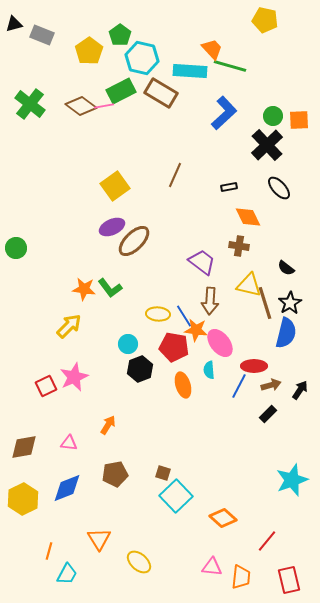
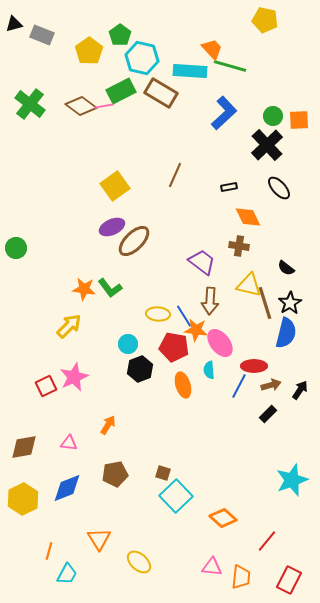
red rectangle at (289, 580): rotated 40 degrees clockwise
